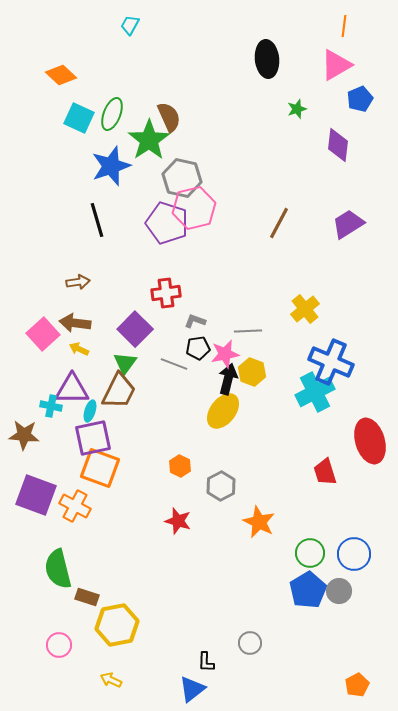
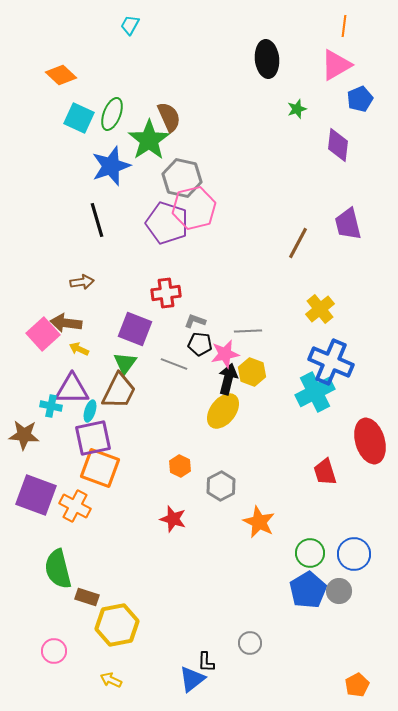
brown line at (279, 223): moved 19 px right, 20 px down
purple trapezoid at (348, 224): rotated 72 degrees counterclockwise
brown arrow at (78, 282): moved 4 px right
yellow cross at (305, 309): moved 15 px right
brown arrow at (75, 323): moved 9 px left
purple square at (135, 329): rotated 24 degrees counterclockwise
black pentagon at (198, 348): moved 2 px right, 4 px up; rotated 15 degrees clockwise
red star at (178, 521): moved 5 px left, 2 px up
pink circle at (59, 645): moved 5 px left, 6 px down
blue triangle at (192, 689): moved 10 px up
